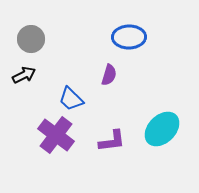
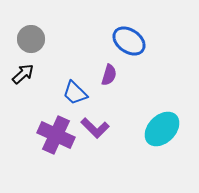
blue ellipse: moved 4 px down; rotated 36 degrees clockwise
black arrow: moved 1 px left, 1 px up; rotated 15 degrees counterclockwise
blue trapezoid: moved 4 px right, 6 px up
purple cross: rotated 12 degrees counterclockwise
purple L-shape: moved 17 px left, 13 px up; rotated 52 degrees clockwise
